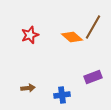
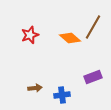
orange diamond: moved 2 px left, 1 px down
brown arrow: moved 7 px right
